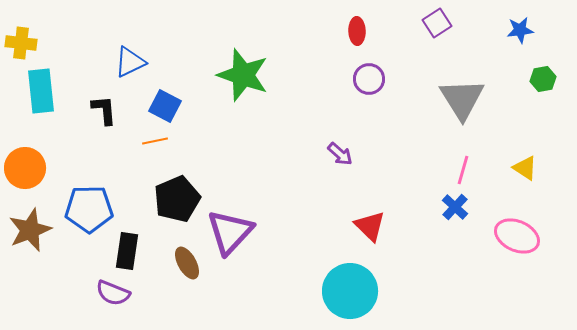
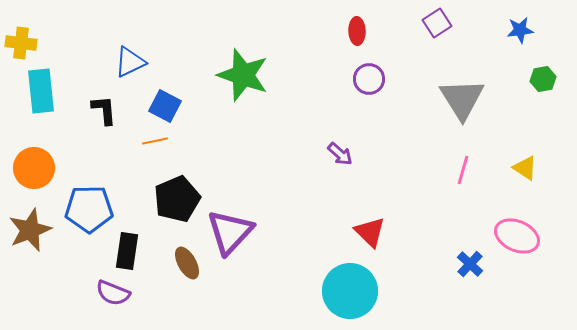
orange circle: moved 9 px right
blue cross: moved 15 px right, 57 px down
red triangle: moved 6 px down
